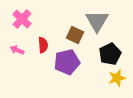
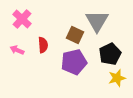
purple pentagon: moved 7 px right
